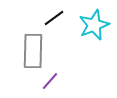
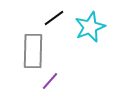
cyan star: moved 4 px left, 2 px down
